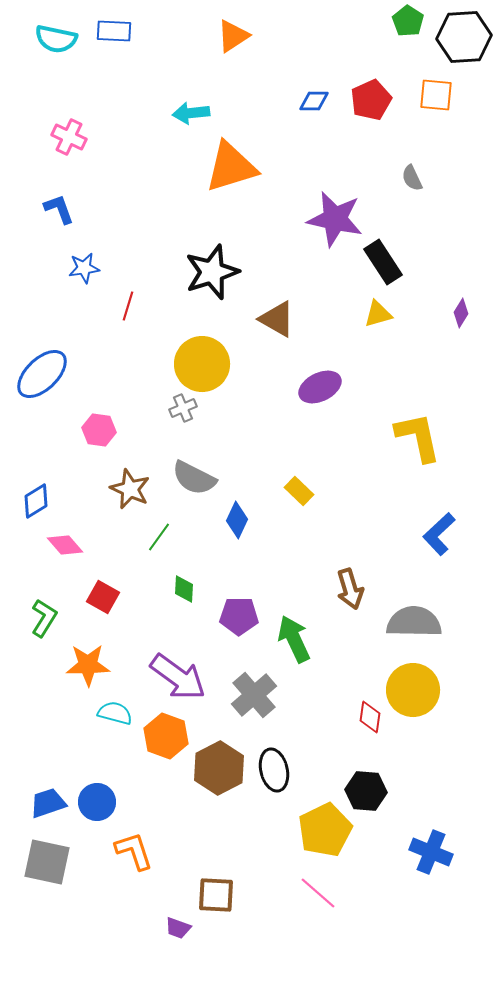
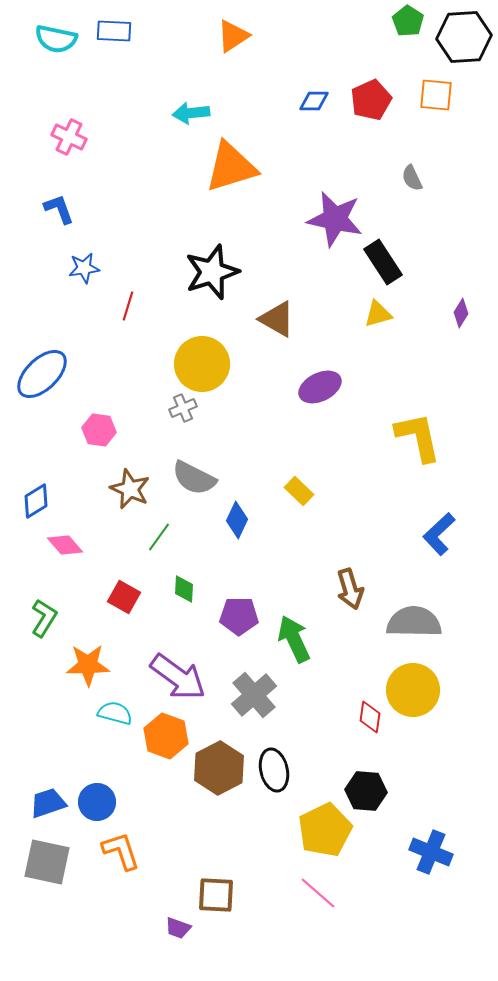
red square at (103, 597): moved 21 px right
orange L-shape at (134, 851): moved 13 px left
